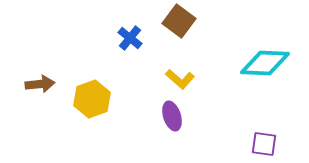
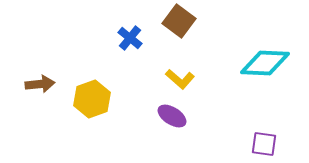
purple ellipse: rotated 40 degrees counterclockwise
